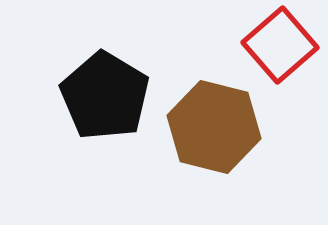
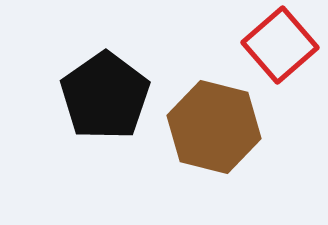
black pentagon: rotated 6 degrees clockwise
